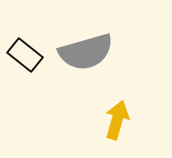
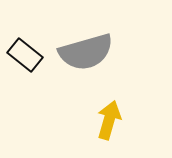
yellow arrow: moved 8 px left
